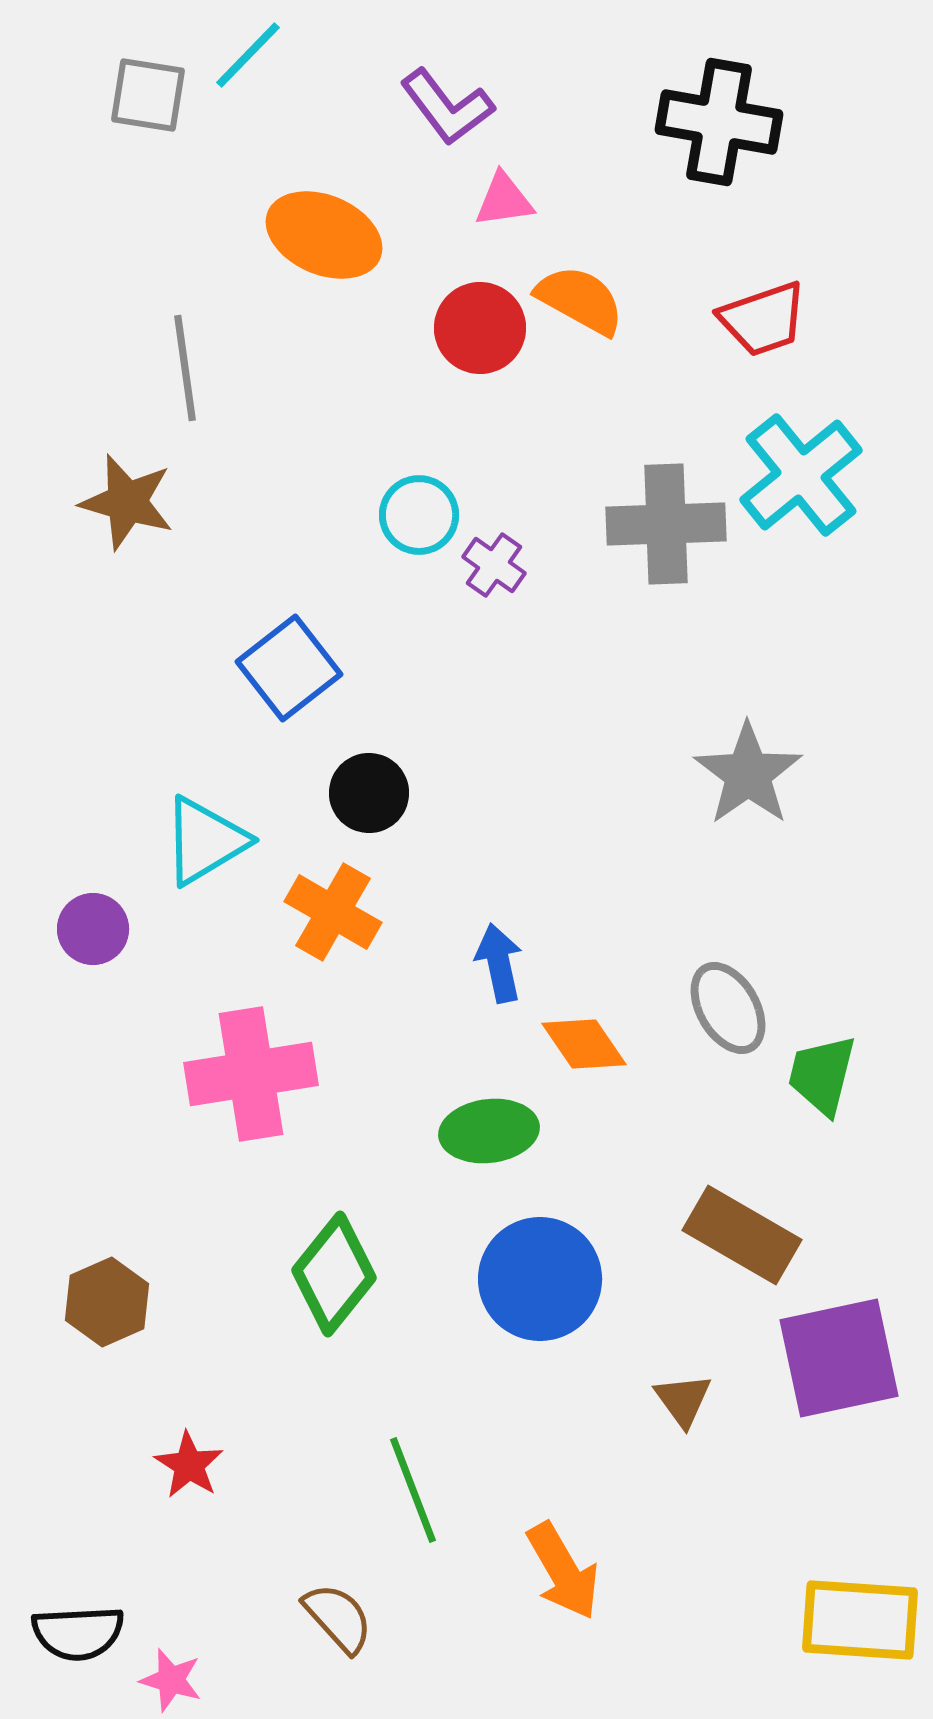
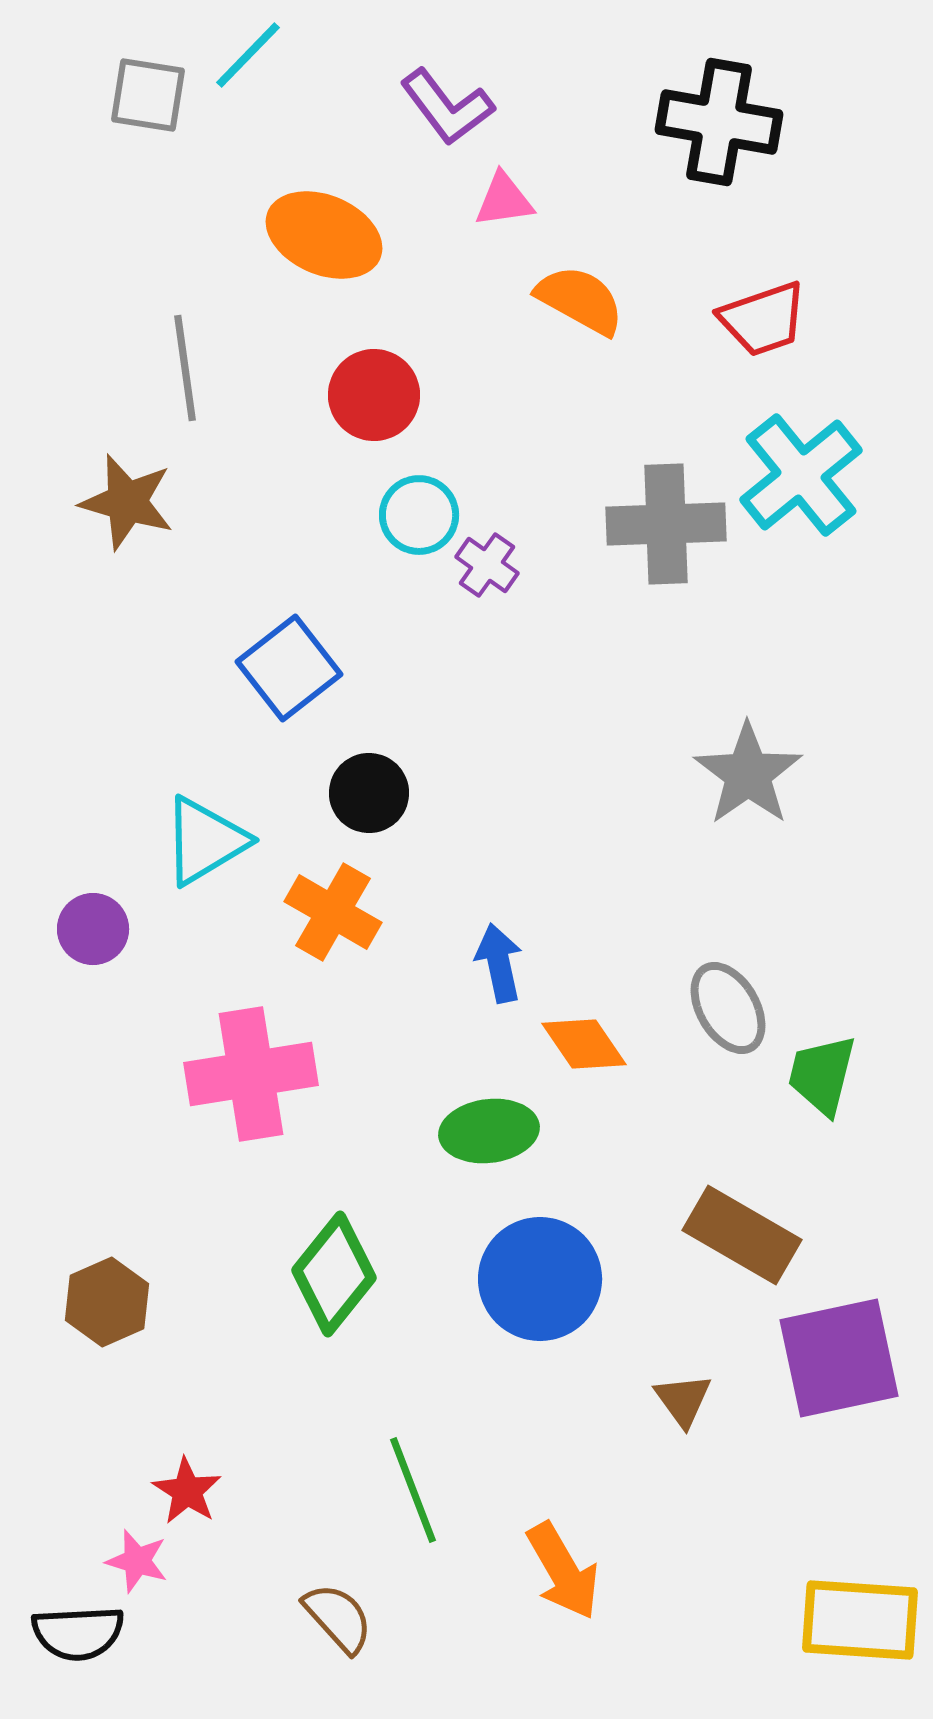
red circle: moved 106 px left, 67 px down
purple cross: moved 7 px left
red star: moved 2 px left, 26 px down
pink star: moved 34 px left, 119 px up
